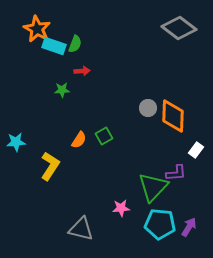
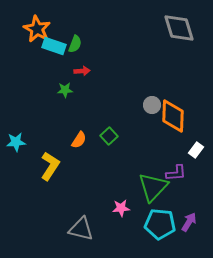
gray diamond: rotated 36 degrees clockwise
green star: moved 3 px right
gray circle: moved 4 px right, 3 px up
green square: moved 5 px right; rotated 12 degrees counterclockwise
purple arrow: moved 5 px up
